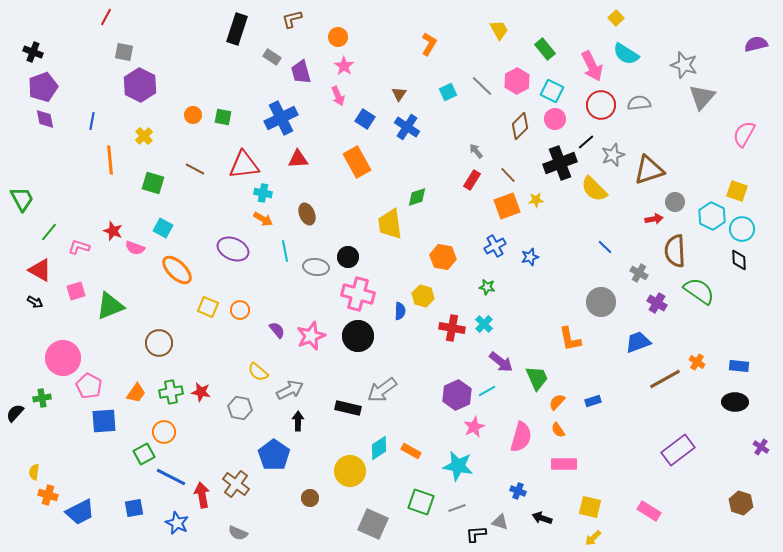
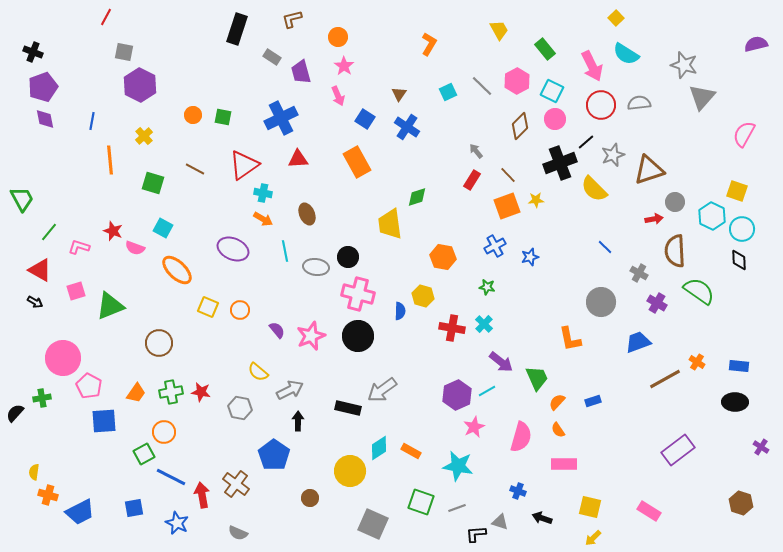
red triangle at (244, 165): rotated 28 degrees counterclockwise
